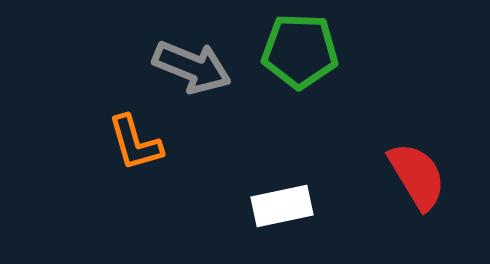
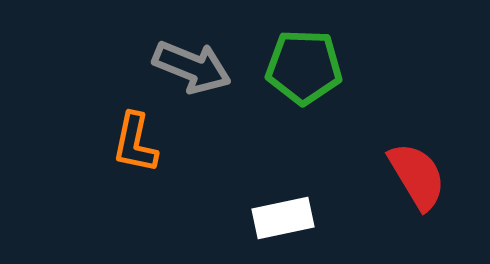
green pentagon: moved 4 px right, 16 px down
orange L-shape: rotated 28 degrees clockwise
white rectangle: moved 1 px right, 12 px down
